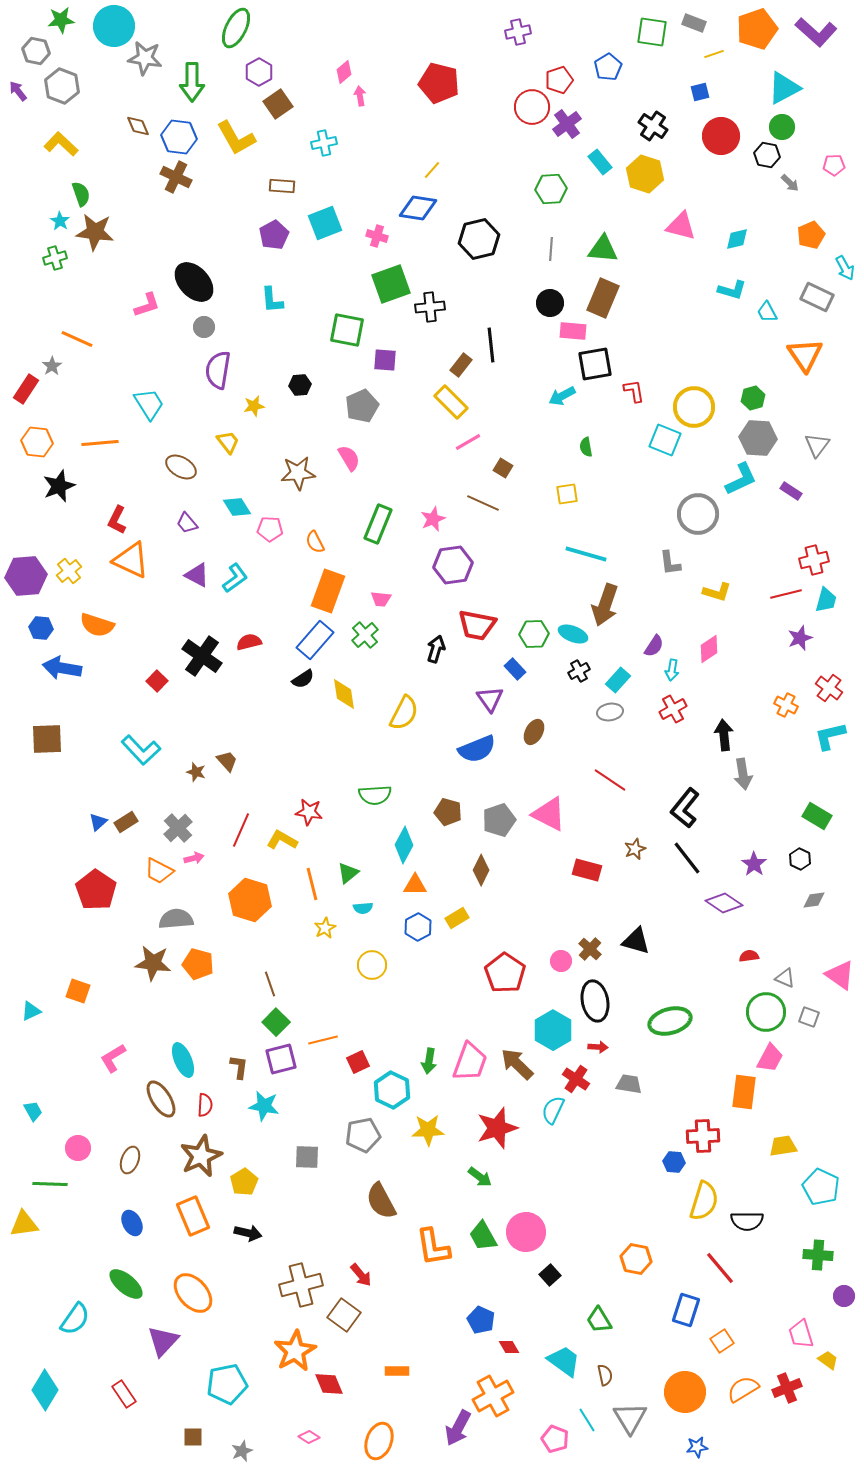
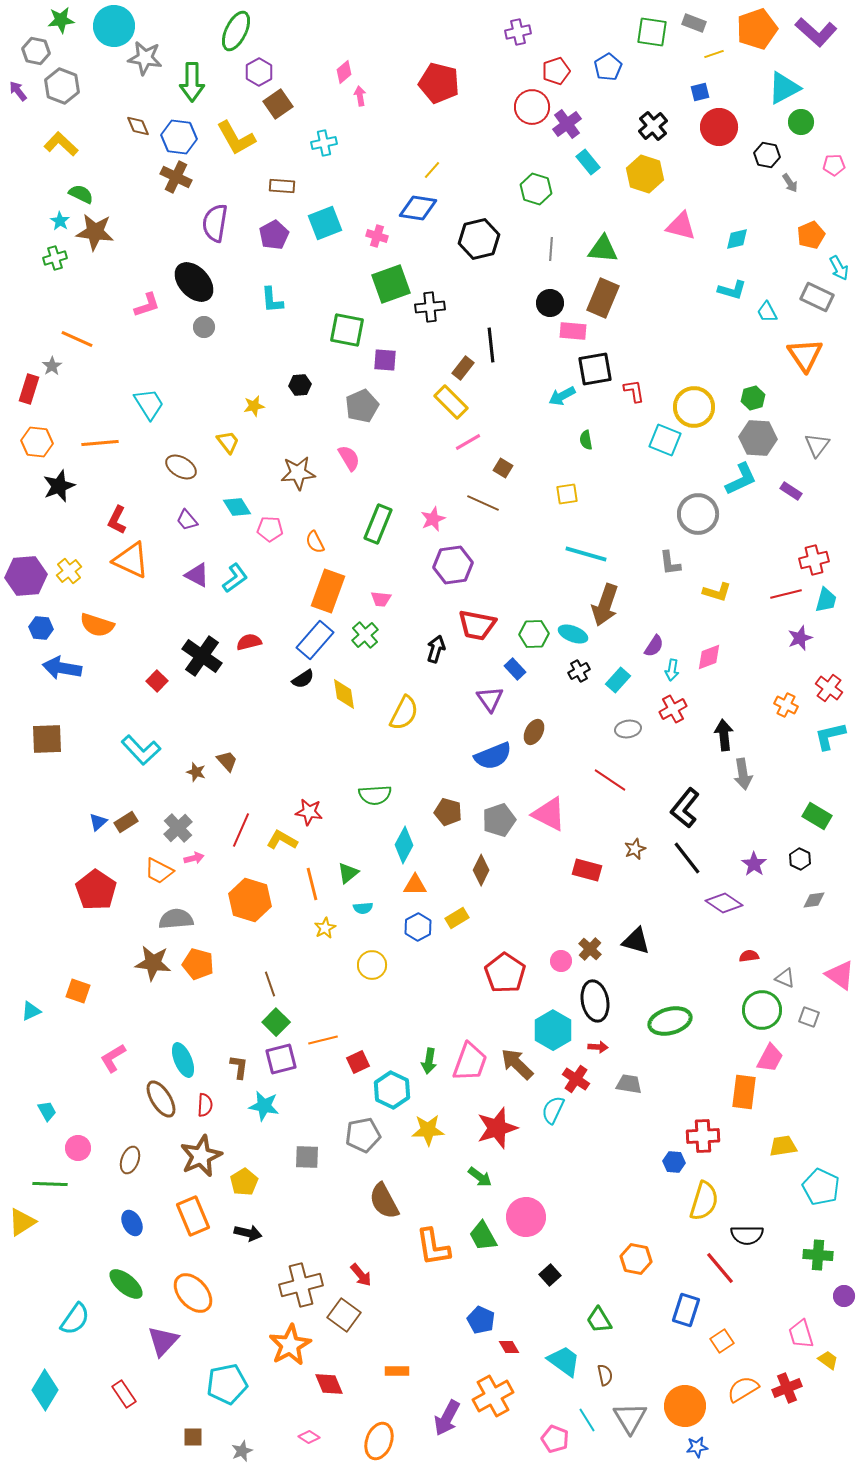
green ellipse at (236, 28): moved 3 px down
red pentagon at (559, 80): moved 3 px left, 9 px up
black cross at (653, 126): rotated 16 degrees clockwise
green circle at (782, 127): moved 19 px right, 5 px up
red circle at (721, 136): moved 2 px left, 9 px up
cyan rectangle at (600, 162): moved 12 px left
gray arrow at (790, 183): rotated 12 degrees clockwise
green hexagon at (551, 189): moved 15 px left; rotated 20 degrees clockwise
green semicircle at (81, 194): rotated 45 degrees counterclockwise
cyan arrow at (845, 268): moved 6 px left
black square at (595, 364): moved 5 px down
brown rectangle at (461, 365): moved 2 px right, 3 px down
purple semicircle at (218, 370): moved 3 px left, 147 px up
red rectangle at (26, 389): moved 3 px right; rotated 16 degrees counterclockwise
green semicircle at (586, 447): moved 7 px up
purple trapezoid at (187, 523): moved 3 px up
pink diamond at (709, 649): moved 8 px down; rotated 12 degrees clockwise
gray ellipse at (610, 712): moved 18 px right, 17 px down
blue semicircle at (477, 749): moved 16 px right, 7 px down
green circle at (766, 1012): moved 4 px left, 2 px up
cyan trapezoid at (33, 1111): moved 14 px right
brown semicircle at (381, 1201): moved 3 px right
black semicircle at (747, 1221): moved 14 px down
yellow triangle at (24, 1224): moved 2 px left, 2 px up; rotated 24 degrees counterclockwise
pink circle at (526, 1232): moved 15 px up
orange star at (295, 1351): moved 5 px left, 6 px up
orange circle at (685, 1392): moved 14 px down
purple arrow at (458, 1428): moved 11 px left, 10 px up
